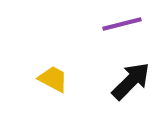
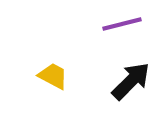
yellow trapezoid: moved 3 px up
